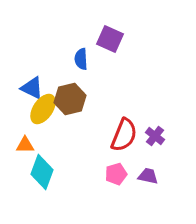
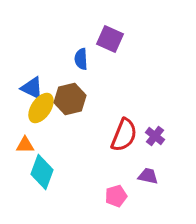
yellow ellipse: moved 2 px left, 1 px up
pink pentagon: moved 22 px down
